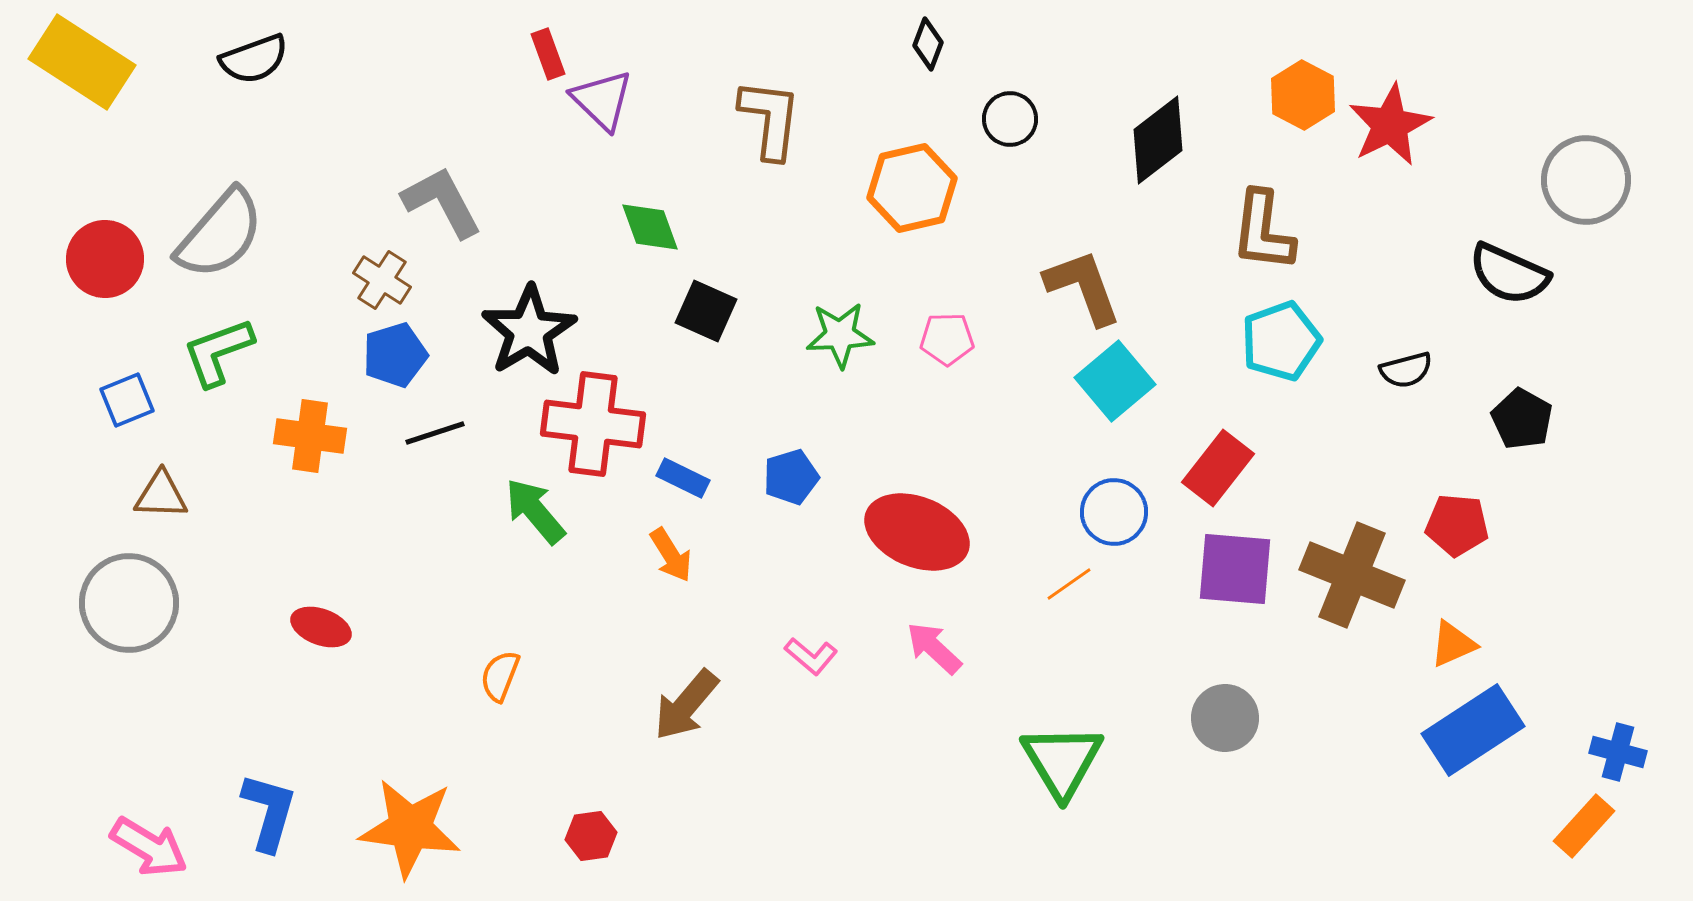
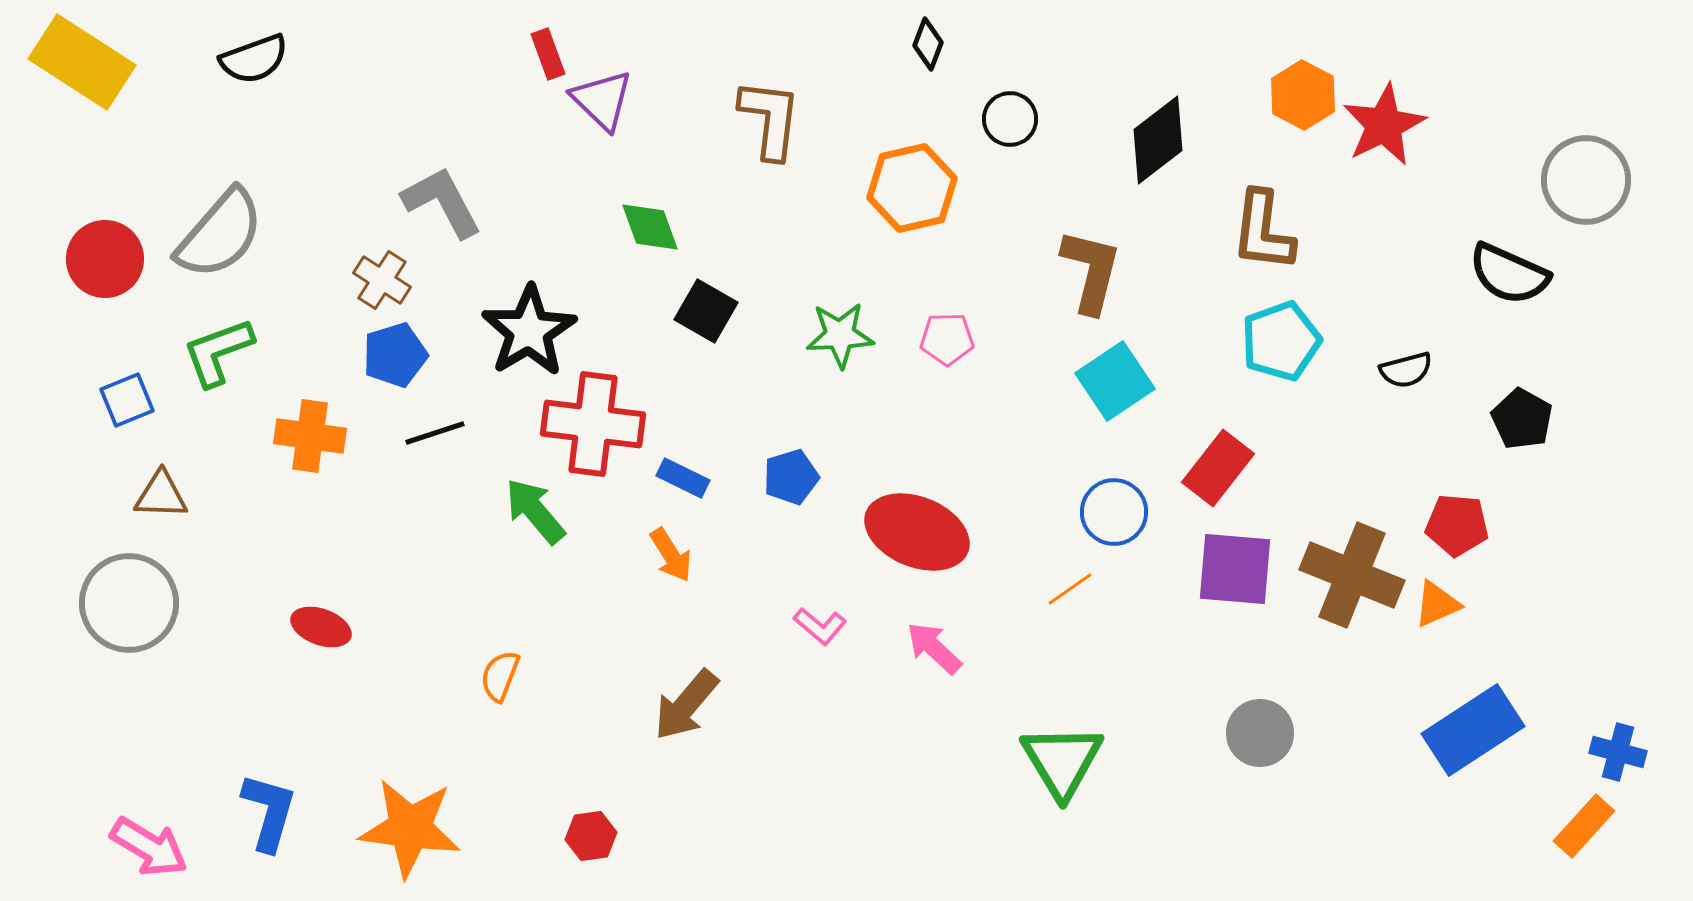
red star at (1390, 125): moved 6 px left
brown L-shape at (1083, 287): moved 8 px right, 16 px up; rotated 34 degrees clockwise
black square at (706, 311): rotated 6 degrees clockwise
cyan square at (1115, 381): rotated 6 degrees clockwise
orange line at (1069, 584): moved 1 px right, 5 px down
orange triangle at (1453, 644): moved 16 px left, 40 px up
pink L-shape at (811, 656): moved 9 px right, 30 px up
gray circle at (1225, 718): moved 35 px right, 15 px down
